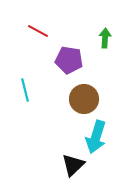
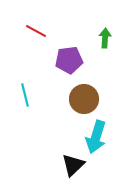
red line: moved 2 px left
purple pentagon: rotated 16 degrees counterclockwise
cyan line: moved 5 px down
